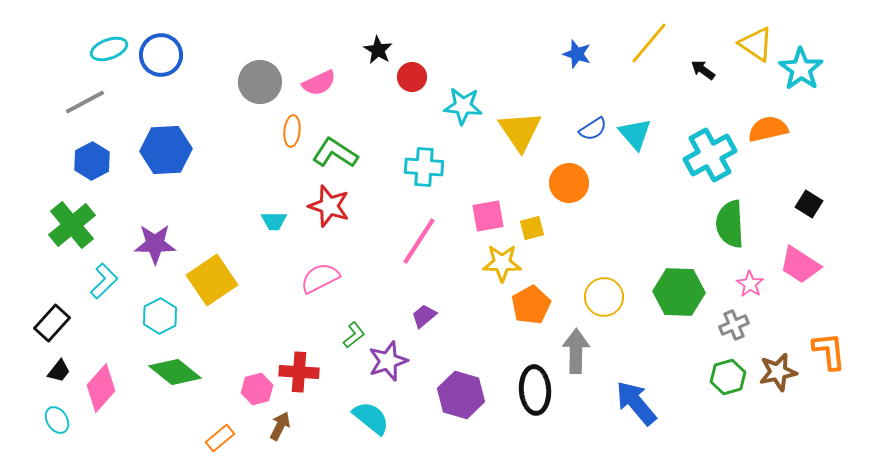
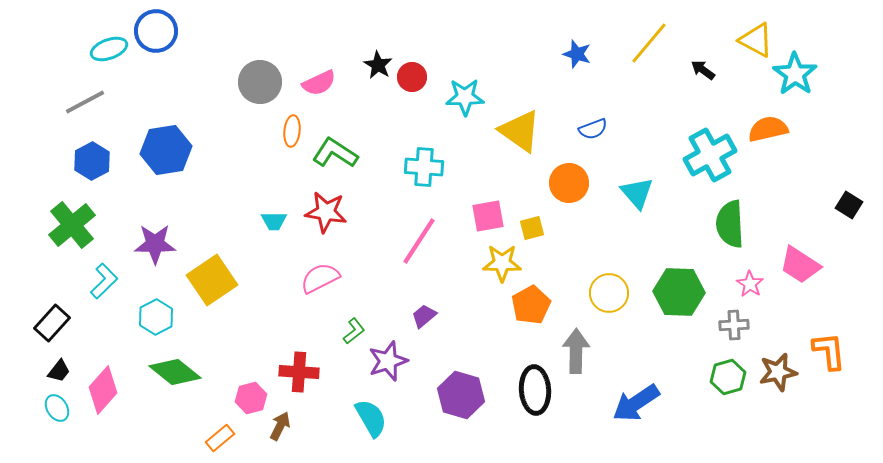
yellow triangle at (756, 44): moved 4 px up; rotated 6 degrees counterclockwise
black star at (378, 50): moved 15 px down
blue circle at (161, 55): moved 5 px left, 24 px up
cyan star at (801, 69): moved 6 px left, 5 px down
cyan star at (463, 106): moved 2 px right, 9 px up; rotated 6 degrees counterclockwise
blue semicircle at (593, 129): rotated 12 degrees clockwise
yellow triangle at (520, 131): rotated 21 degrees counterclockwise
cyan triangle at (635, 134): moved 2 px right, 59 px down
blue hexagon at (166, 150): rotated 6 degrees counterclockwise
black square at (809, 204): moved 40 px right, 1 px down
red star at (329, 206): moved 3 px left, 6 px down; rotated 9 degrees counterclockwise
yellow circle at (604, 297): moved 5 px right, 4 px up
cyan hexagon at (160, 316): moved 4 px left, 1 px down
gray cross at (734, 325): rotated 20 degrees clockwise
green L-shape at (354, 335): moved 4 px up
pink diamond at (101, 388): moved 2 px right, 2 px down
pink hexagon at (257, 389): moved 6 px left, 9 px down
blue arrow at (636, 403): rotated 84 degrees counterclockwise
cyan semicircle at (371, 418): rotated 21 degrees clockwise
cyan ellipse at (57, 420): moved 12 px up
